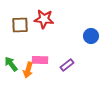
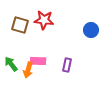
red star: moved 1 px down
brown square: rotated 18 degrees clockwise
blue circle: moved 6 px up
pink rectangle: moved 2 px left, 1 px down
purple rectangle: rotated 40 degrees counterclockwise
